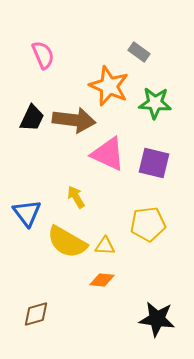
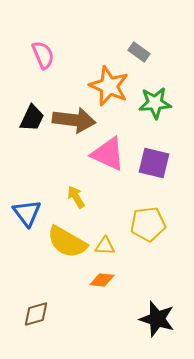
green star: rotated 8 degrees counterclockwise
black star: rotated 9 degrees clockwise
